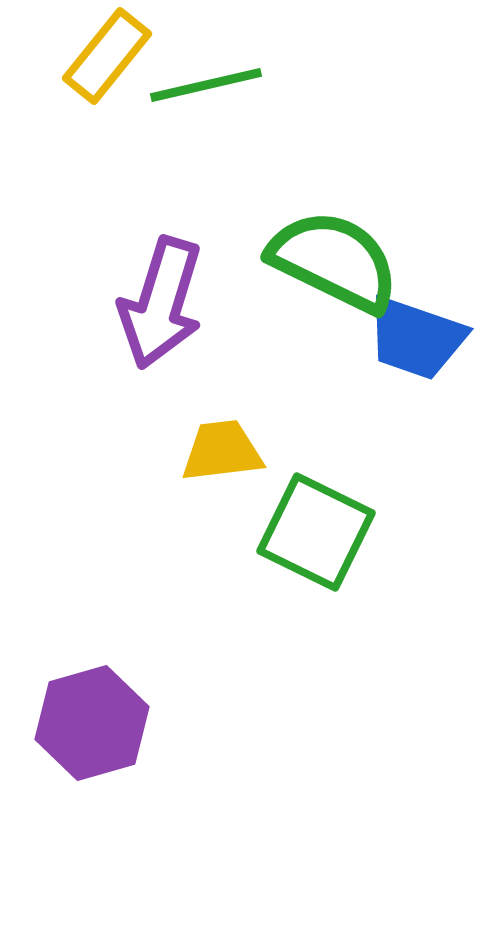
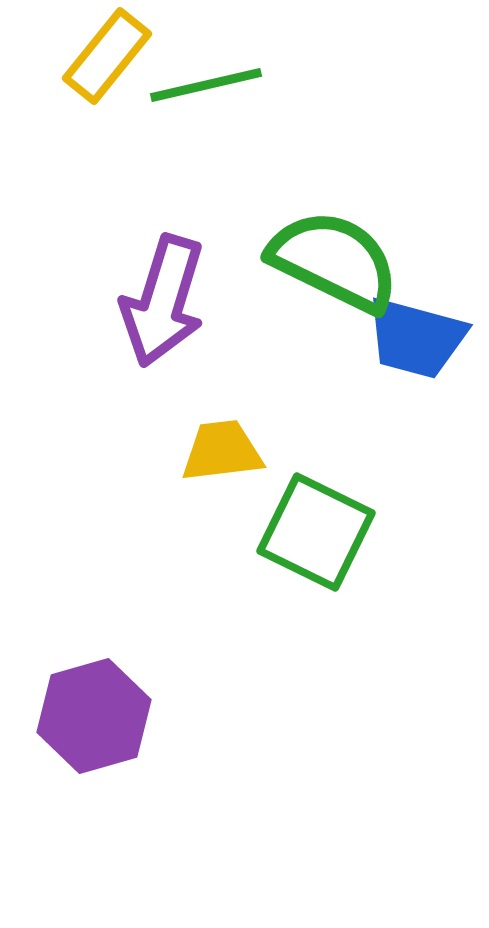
purple arrow: moved 2 px right, 2 px up
blue trapezoid: rotated 4 degrees counterclockwise
purple hexagon: moved 2 px right, 7 px up
